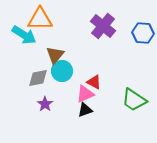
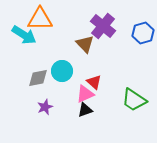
blue hexagon: rotated 20 degrees counterclockwise
brown triangle: moved 30 px right, 11 px up; rotated 24 degrees counterclockwise
red triangle: rotated 14 degrees clockwise
purple star: moved 3 px down; rotated 14 degrees clockwise
